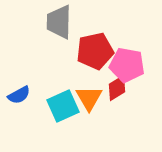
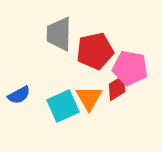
gray trapezoid: moved 12 px down
pink pentagon: moved 3 px right, 3 px down
